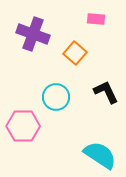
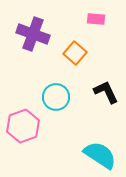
pink hexagon: rotated 20 degrees counterclockwise
